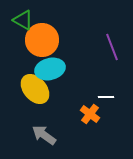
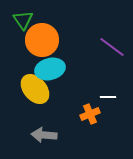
green triangle: rotated 25 degrees clockwise
purple line: rotated 32 degrees counterclockwise
white line: moved 2 px right
orange cross: rotated 30 degrees clockwise
gray arrow: rotated 30 degrees counterclockwise
